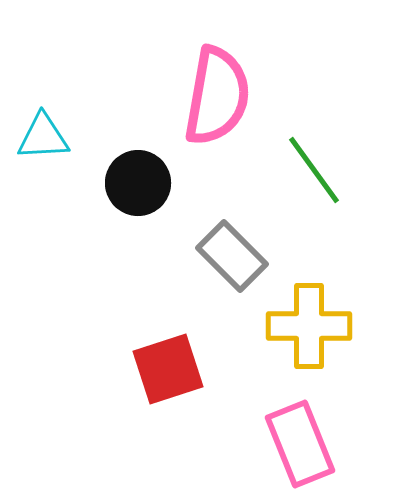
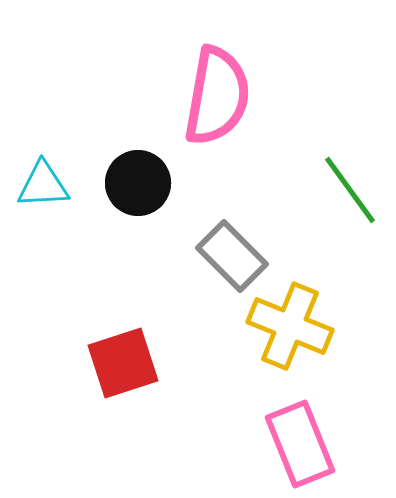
cyan triangle: moved 48 px down
green line: moved 36 px right, 20 px down
yellow cross: moved 19 px left; rotated 22 degrees clockwise
red square: moved 45 px left, 6 px up
